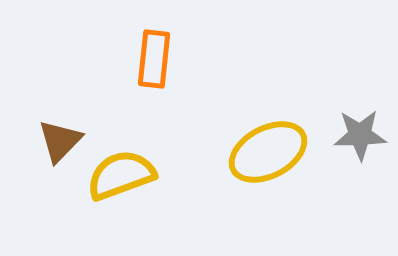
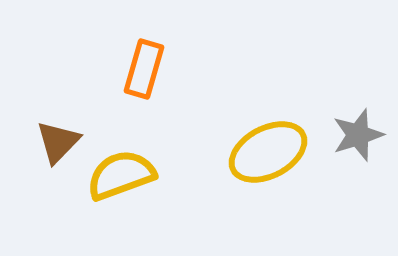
orange rectangle: moved 10 px left, 10 px down; rotated 10 degrees clockwise
gray star: moved 2 px left; rotated 16 degrees counterclockwise
brown triangle: moved 2 px left, 1 px down
